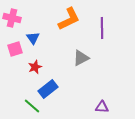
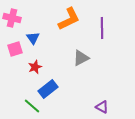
purple triangle: rotated 24 degrees clockwise
